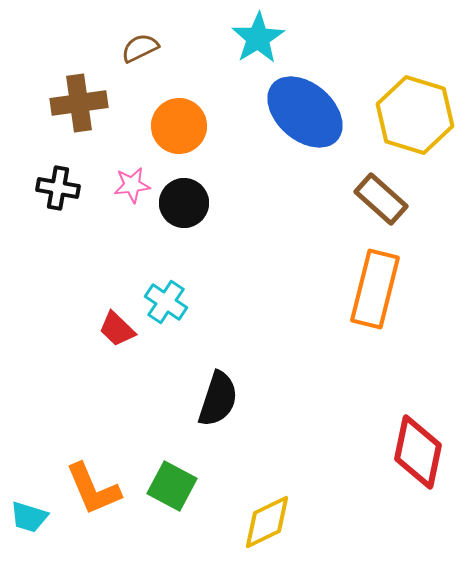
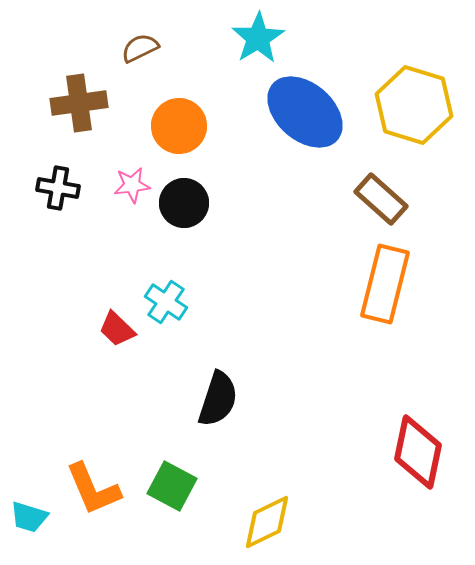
yellow hexagon: moved 1 px left, 10 px up
orange rectangle: moved 10 px right, 5 px up
